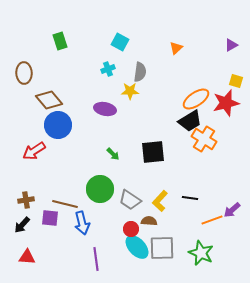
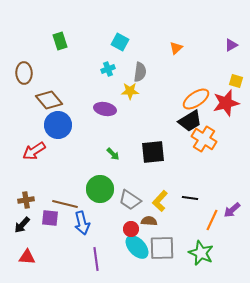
orange line: rotated 45 degrees counterclockwise
